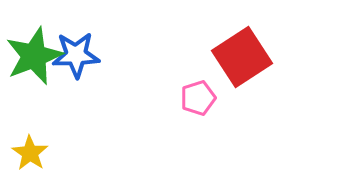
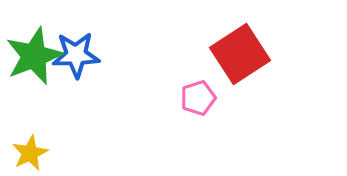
red square: moved 2 px left, 3 px up
yellow star: rotated 12 degrees clockwise
